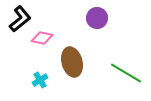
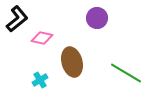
black L-shape: moved 3 px left
